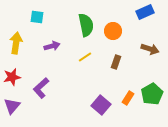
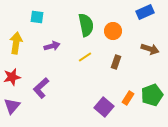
green pentagon: moved 1 px down; rotated 10 degrees clockwise
purple square: moved 3 px right, 2 px down
